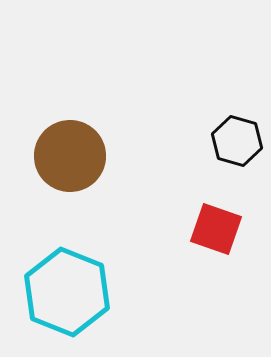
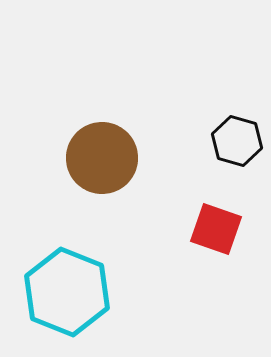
brown circle: moved 32 px right, 2 px down
